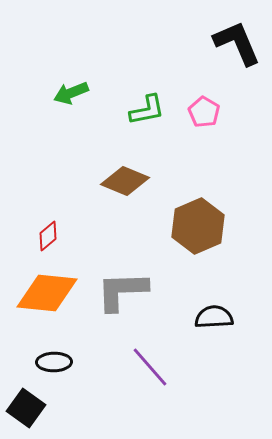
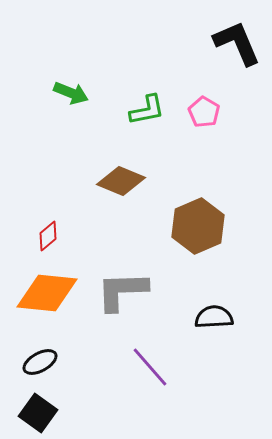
green arrow: rotated 136 degrees counterclockwise
brown diamond: moved 4 px left
black ellipse: moved 14 px left; rotated 28 degrees counterclockwise
black square: moved 12 px right, 5 px down
